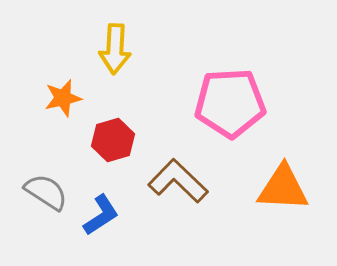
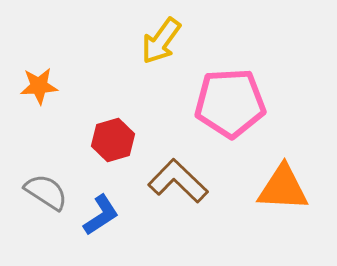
yellow arrow: moved 46 px right, 8 px up; rotated 33 degrees clockwise
orange star: moved 24 px left, 12 px up; rotated 9 degrees clockwise
